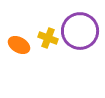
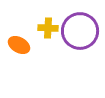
yellow cross: moved 10 px up; rotated 18 degrees counterclockwise
